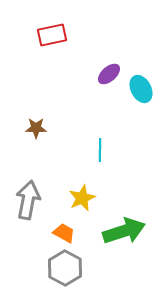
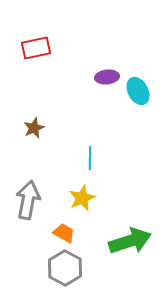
red rectangle: moved 16 px left, 13 px down
purple ellipse: moved 2 px left, 3 px down; rotated 35 degrees clockwise
cyan ellipse: moved 3 px left, 2 px down
brown star: moved 2 px left; rotated 25 degrees counterclockwise
cyan line: moved 10 px left, 8 px down
green arrow: moved 6 px right, 10 px down
